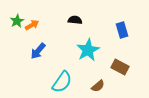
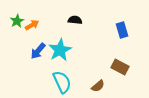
cyan star: moved 28 px left
cyan semicircle: rotated 60 degrees counterclockwise
